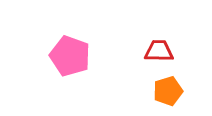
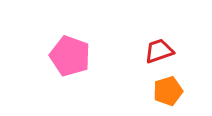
red trapezoid: rotated 20 degrees counterclockwise
